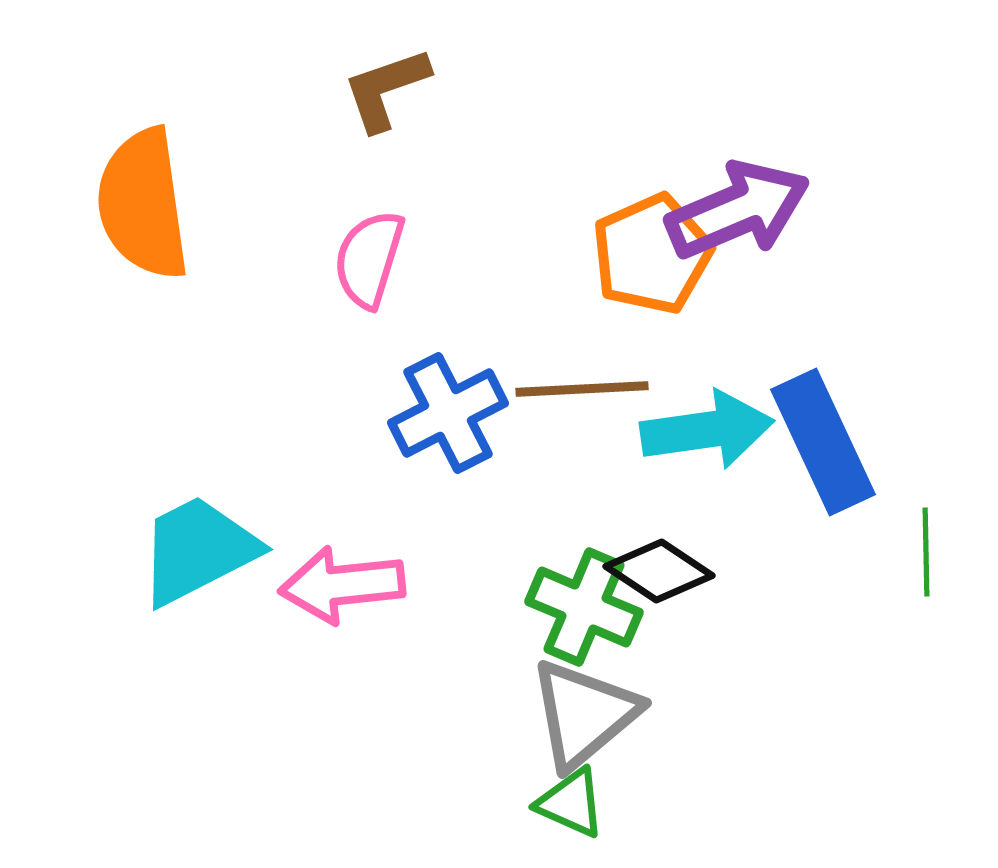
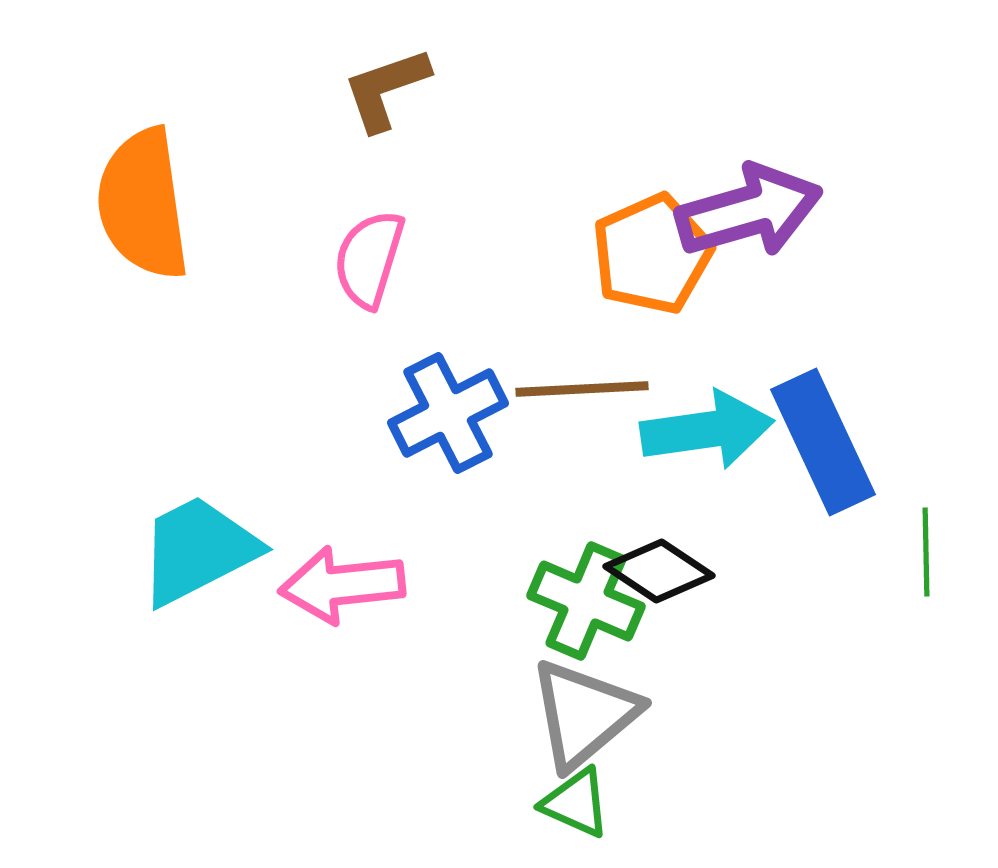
purple arrow: moved 11 px right, 1 px down; rotated 7 degrees clockwise
green cross: moved 2 px right, 6 px up
green triangle: moved 5 px right
